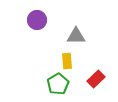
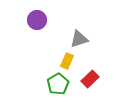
gray triangle: moved 3 px right, 3 px down; rotated 18 degrees counterclockwise
yellow rectangle: rotated 28 degrees clockwise
red rectangle: moved 6 px left
